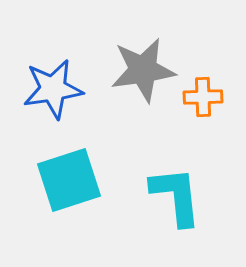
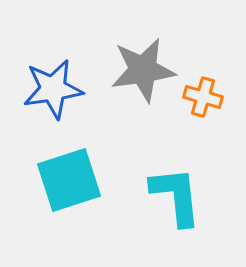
orange cross: rotated 18 degrees clockwise
